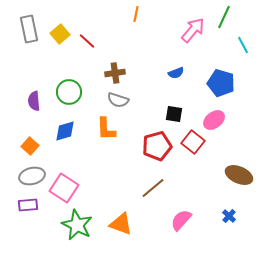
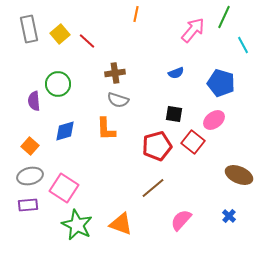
green circle: moved 11 px left, 8 px up
gray ellipse: moved 2 px left
